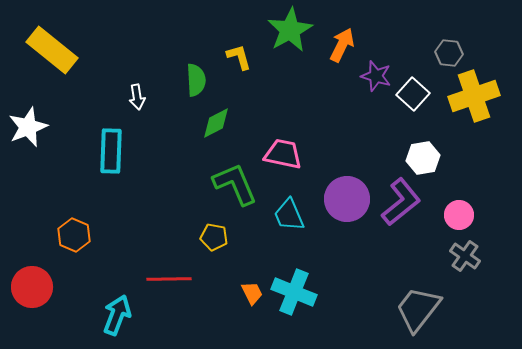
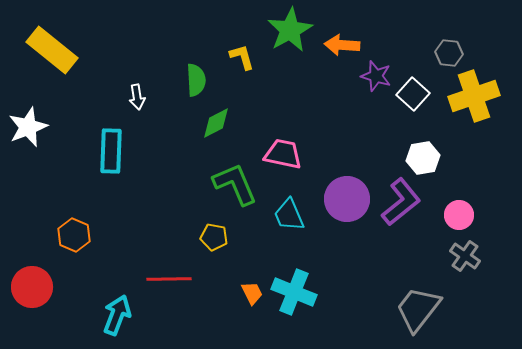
orange arrow: rotated 112 degrees counterclockwise
yellow L-shape: moved 3 px right
